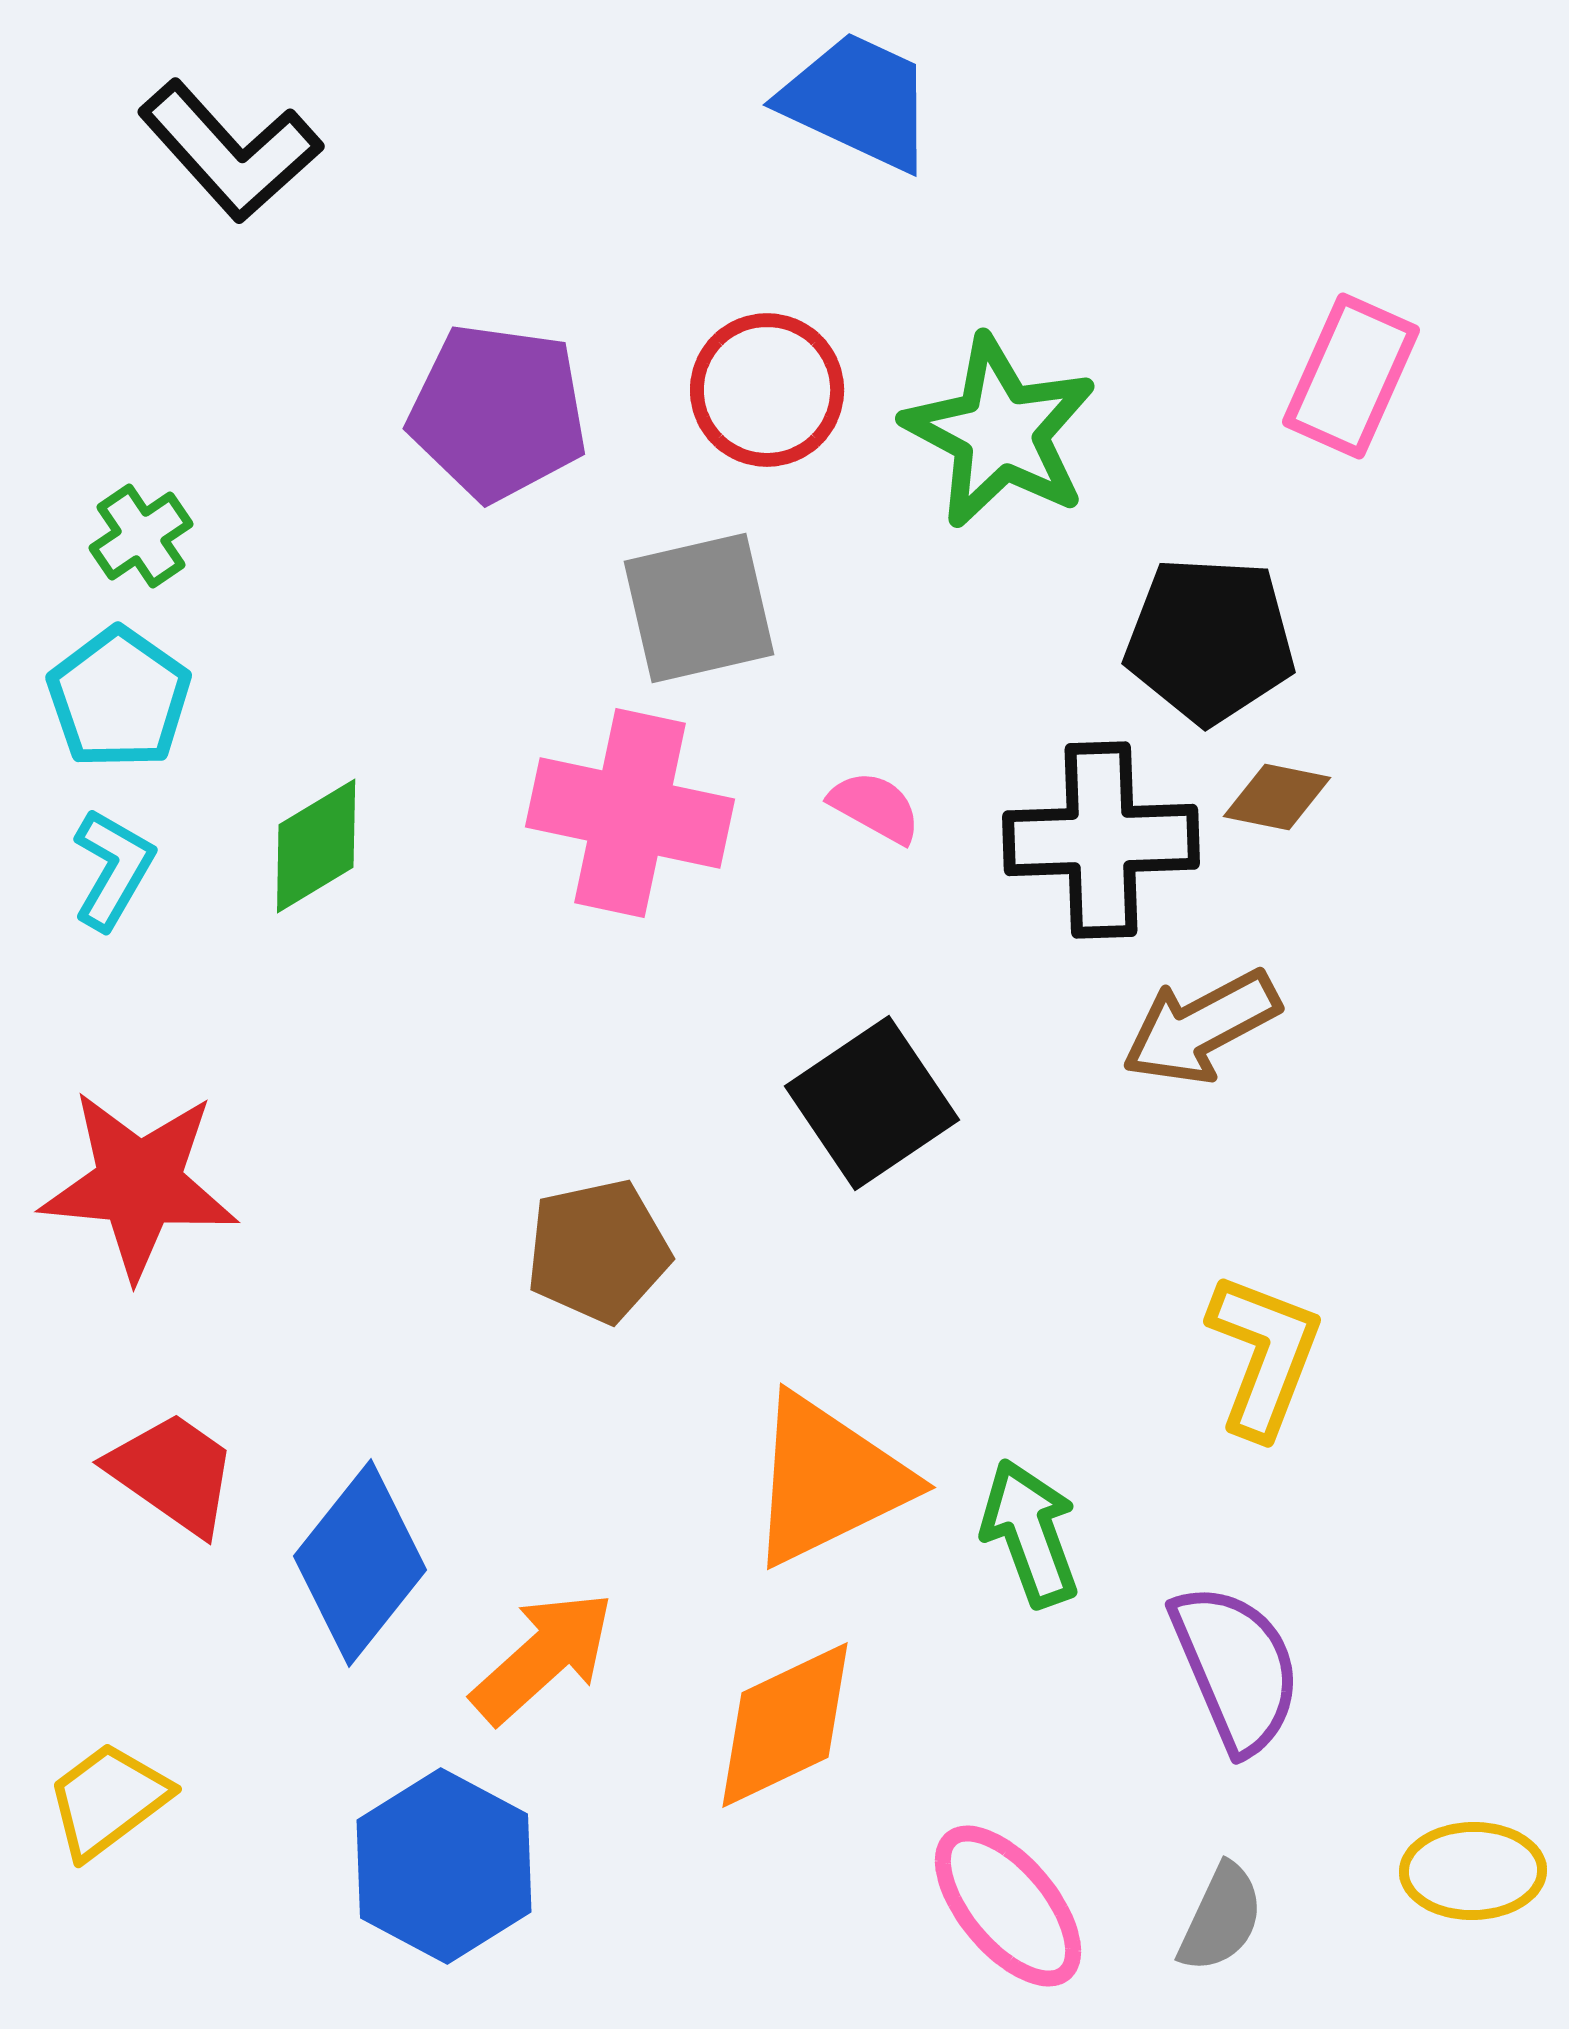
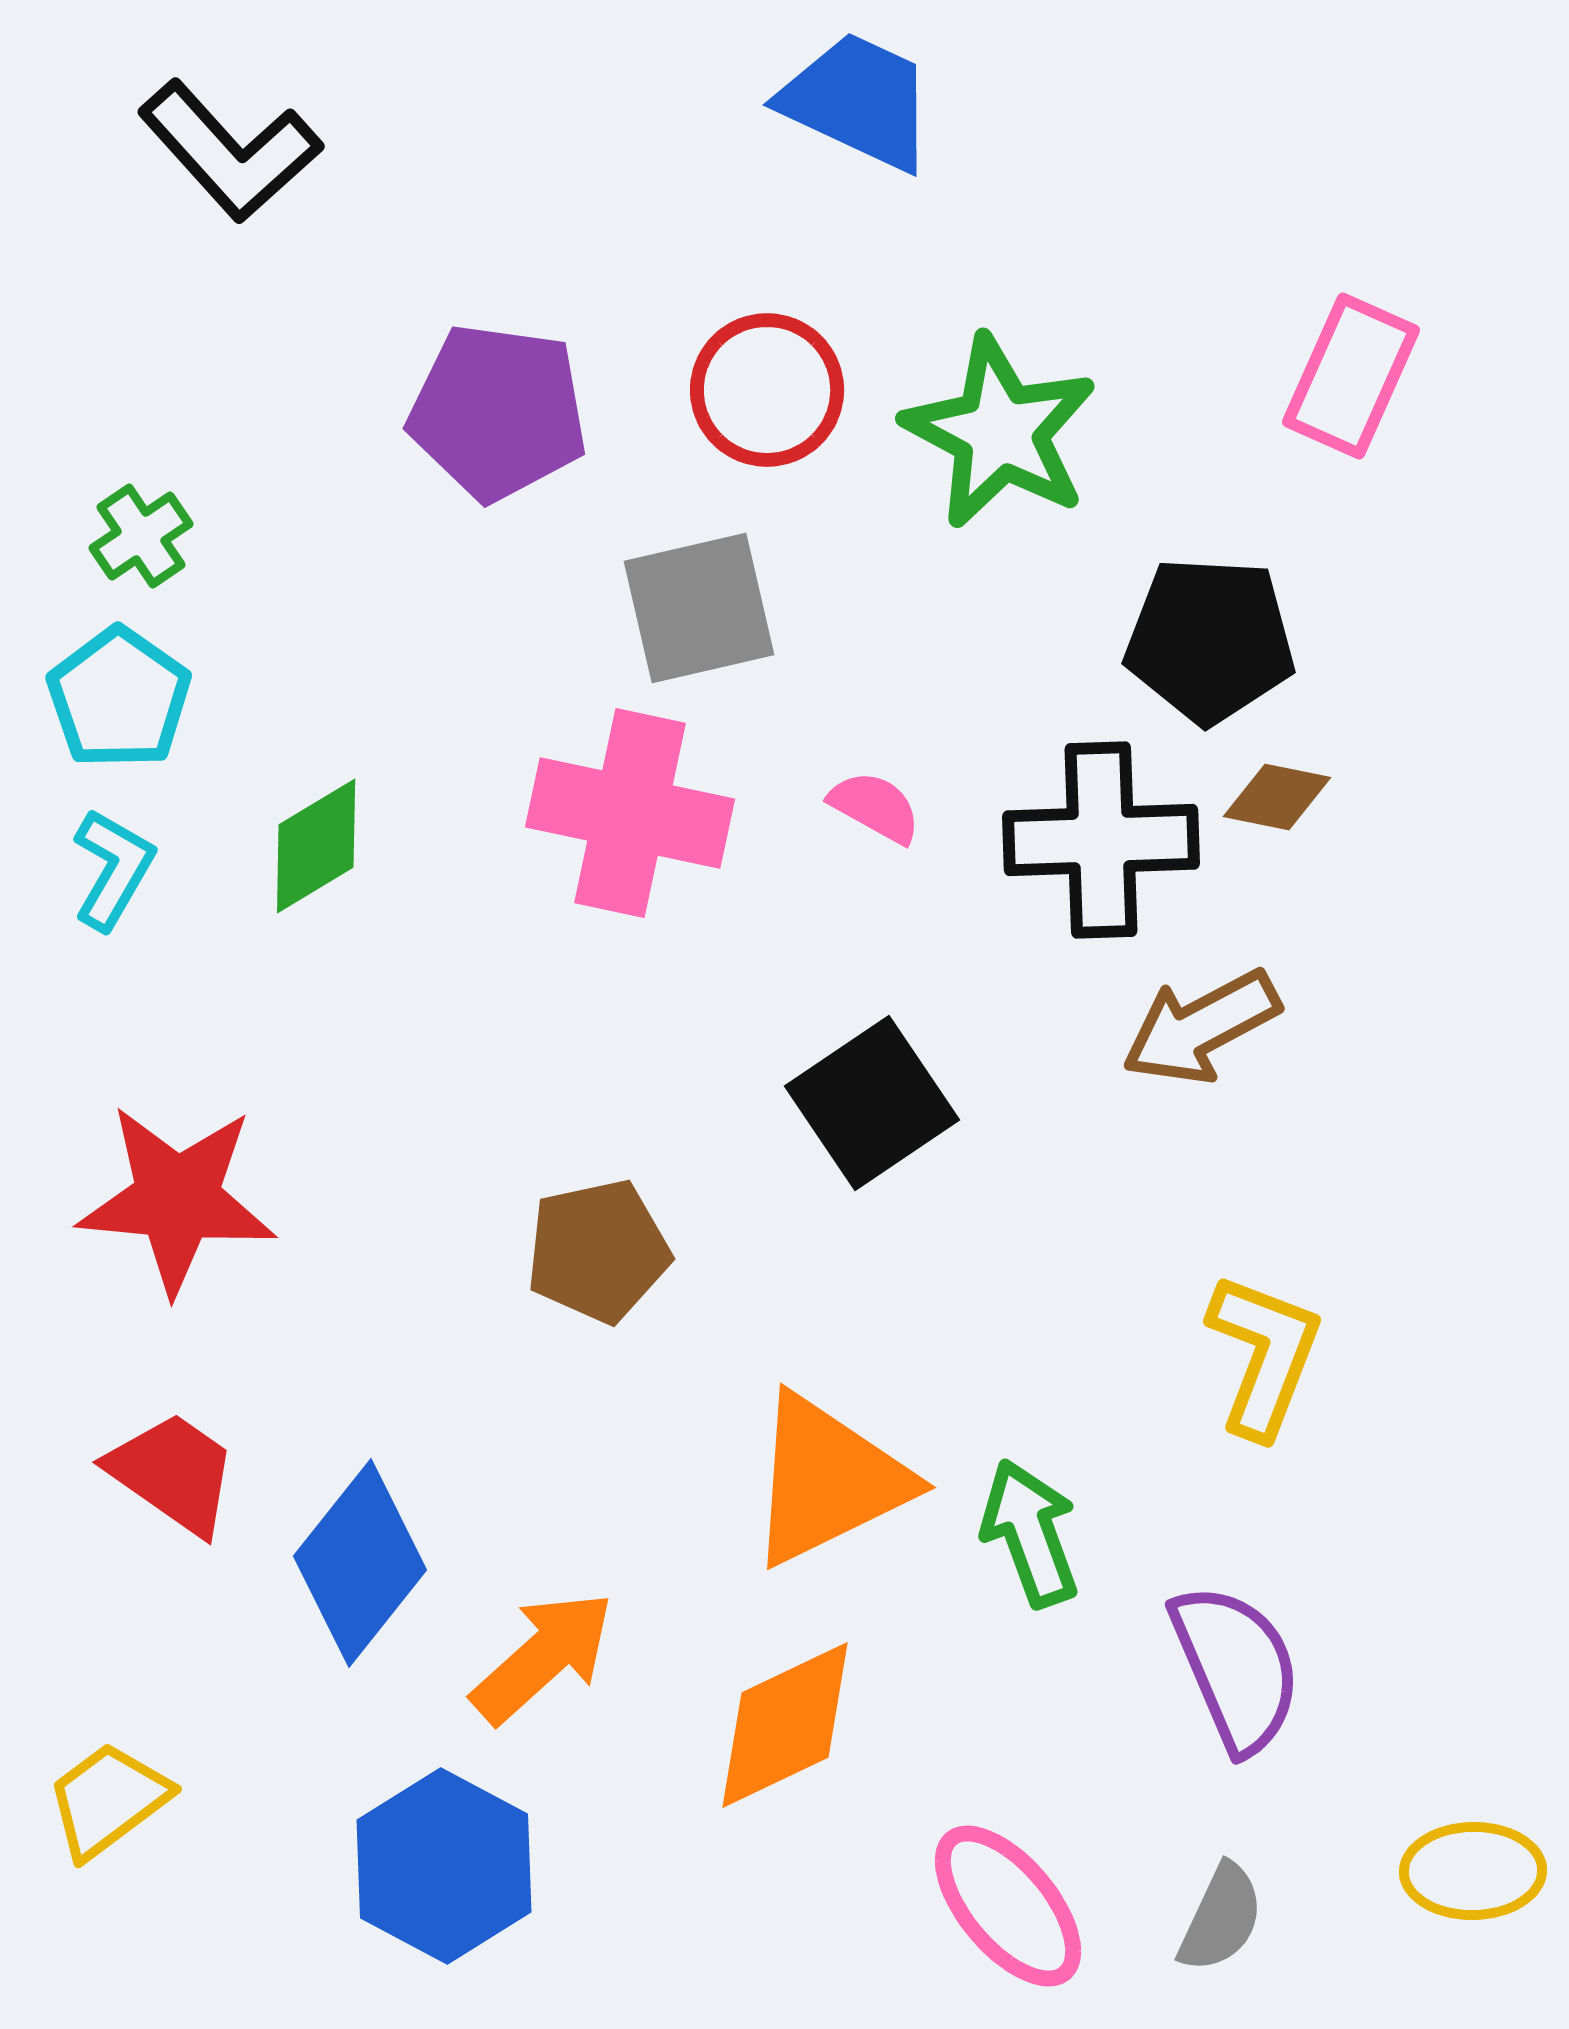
red star: moved 38 px right, 15 px down
